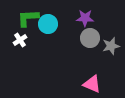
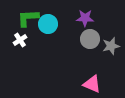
gray circle: moved 1 px down
